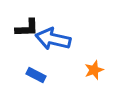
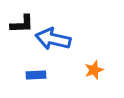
black L-shape: moved 5 px left, 4 px up
blue rectangle: rotated 30 degrees counterclockwise
